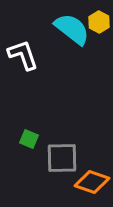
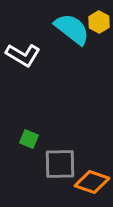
white L-shape: rotated 140 degrees clockwise
gray square: moved 2 px left, 6 px down
